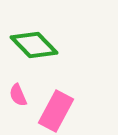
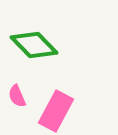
pink semicircle: moved 1 px left, 1 px down
